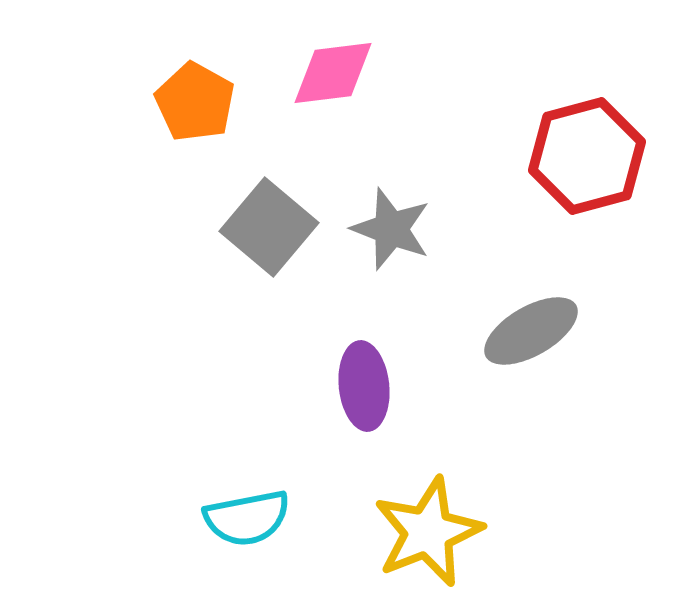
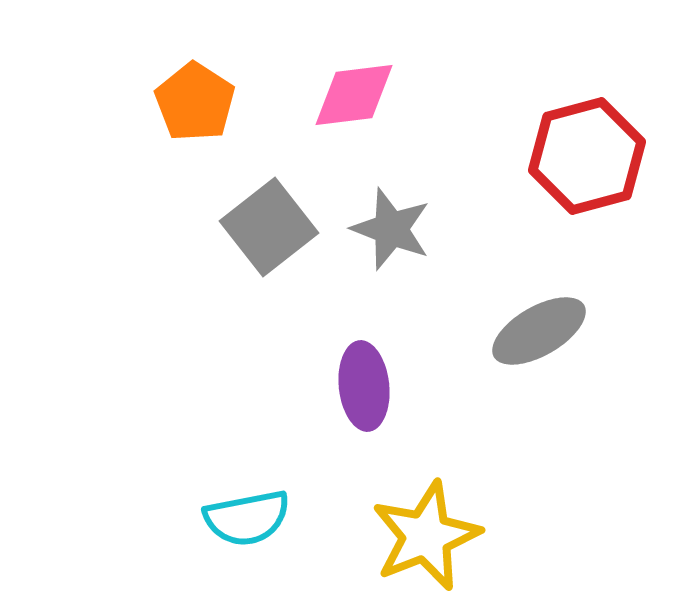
pink diamond: moved 21 px right, 22 px down
orange pentagon: rotated 4 degrees clockwise
gray square: rotated 12 degrees clockwise
gray ellipse: moved 8 px right
yellow star: moved 2 px left, 4 px down
